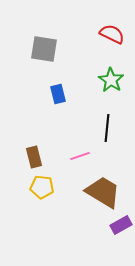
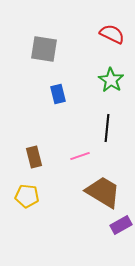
yellow pentagon: moved 15 px left, 9 px down
